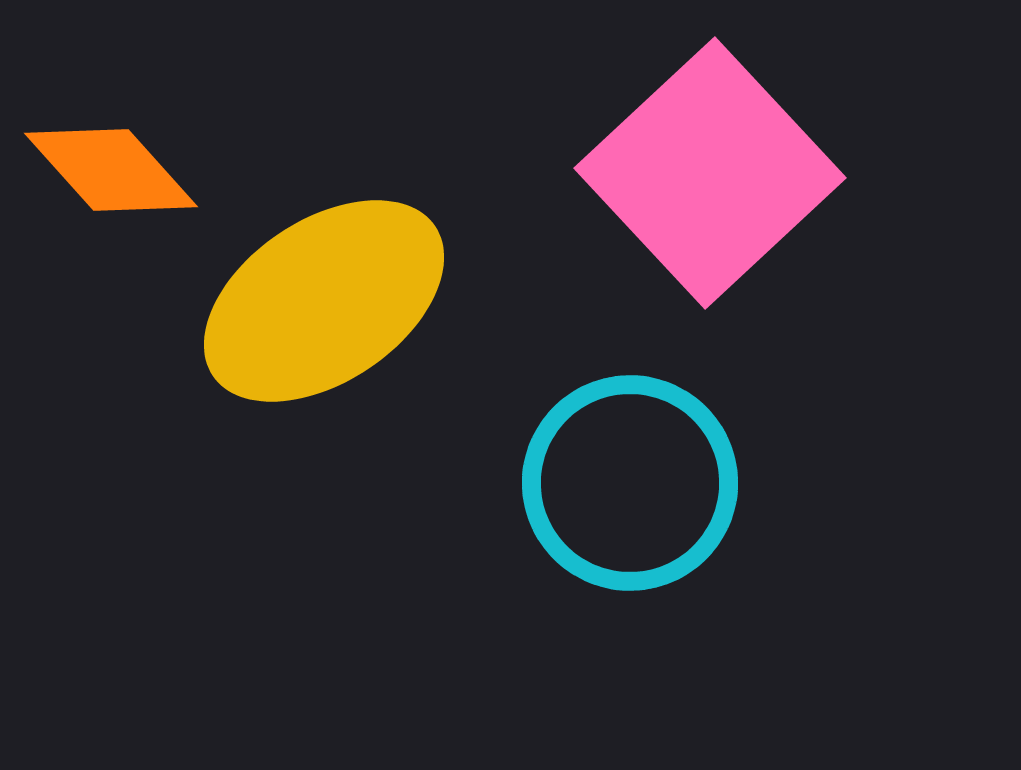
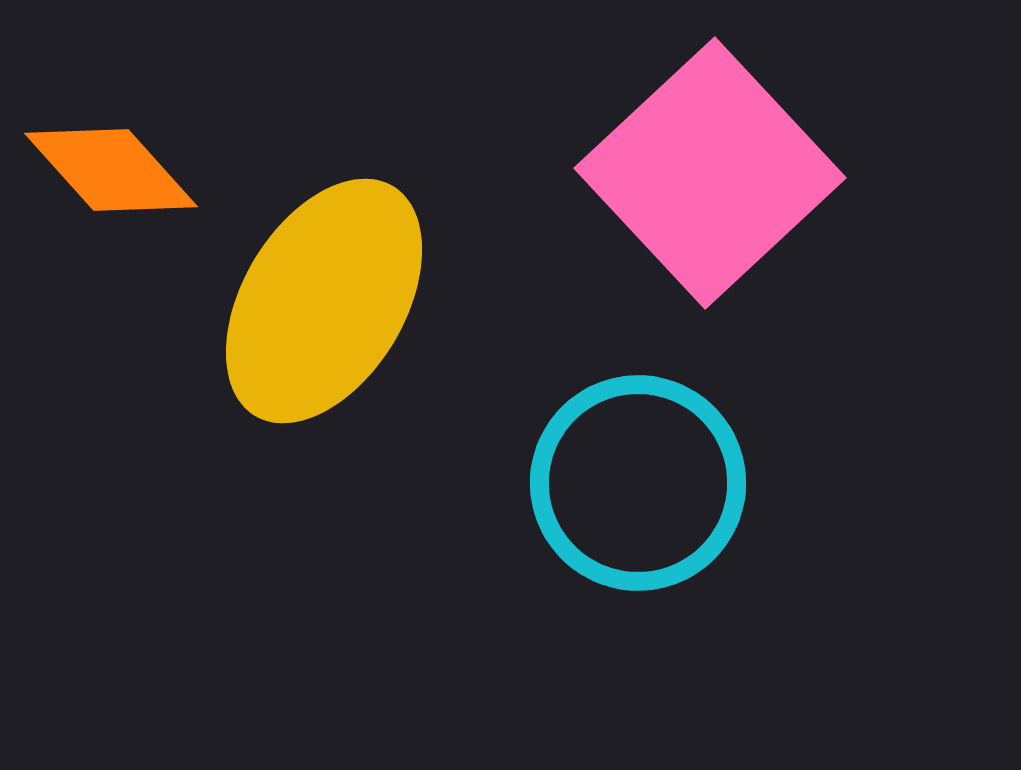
yellow ellipse: rotated 25 degrees counterclockwise
cyan circle: moved 8 px right
